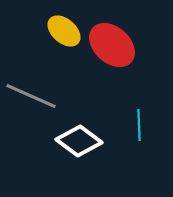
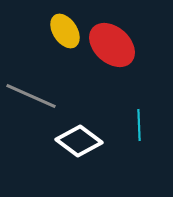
yellow ellipse: moved 1 px right; rotated 16 degrees clockwise
